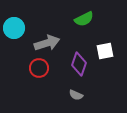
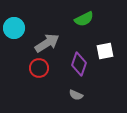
gray arrow: rotated 15 degrees counterclockwise
